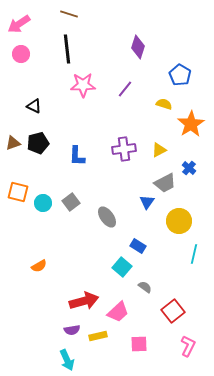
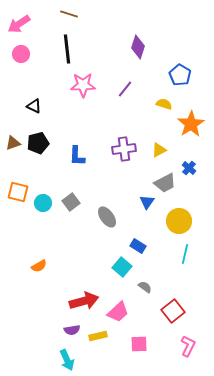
cyan line: moved 9 px left
